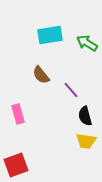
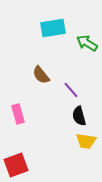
cyan rectangle: moved 3 px right, 7 px up
black semicircle: moved 6 px left
